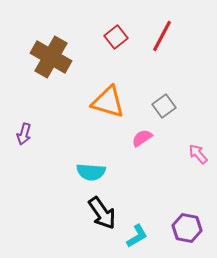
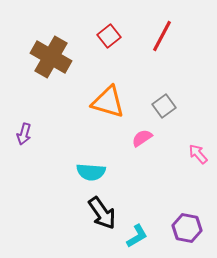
red square: moved 7 px left, 1 px up
